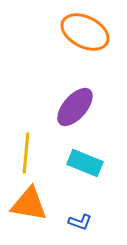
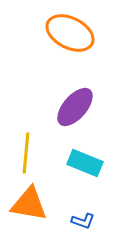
orange ellipse: moved 15 px left, 1 px down
blue L-shape: moved 3 px right, 1 px up
